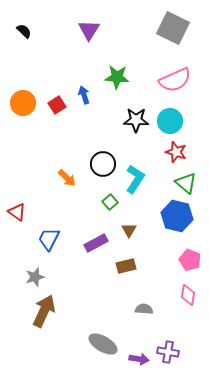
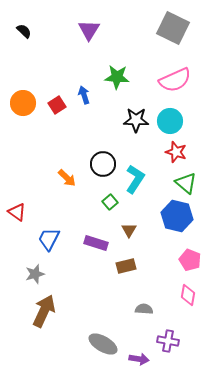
purple rectangle: rotated 45 degrees clockwise
gray star: moved 3 px up
purple cross: moved 11 px up
